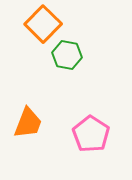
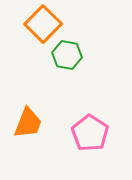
pink pentagon: moved 1 px left, 1 px up
